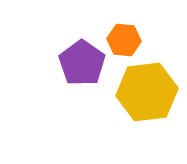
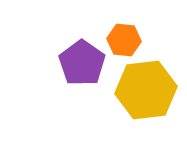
yellow hexagon: moved 1 px left, 2 px up
